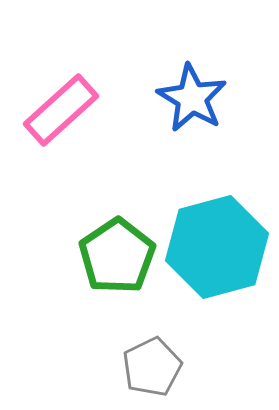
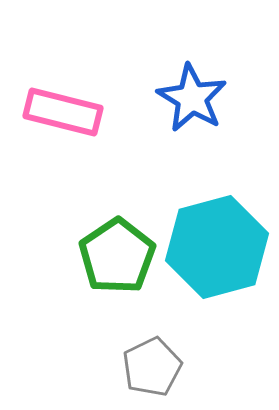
pink rectangle: moved 2 px right, 2 px down; rotated 56 degrees clockwise
